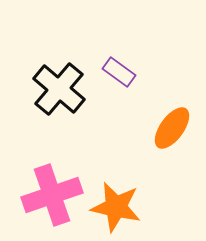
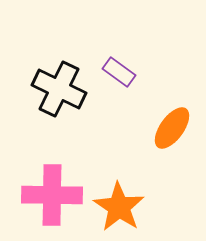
black cross: rotated 14 degrees counterclockwise
pink cross: rotated 20 degrees clockwise
orange star: moved 3 px right; rotated 21 degrees clockwise
